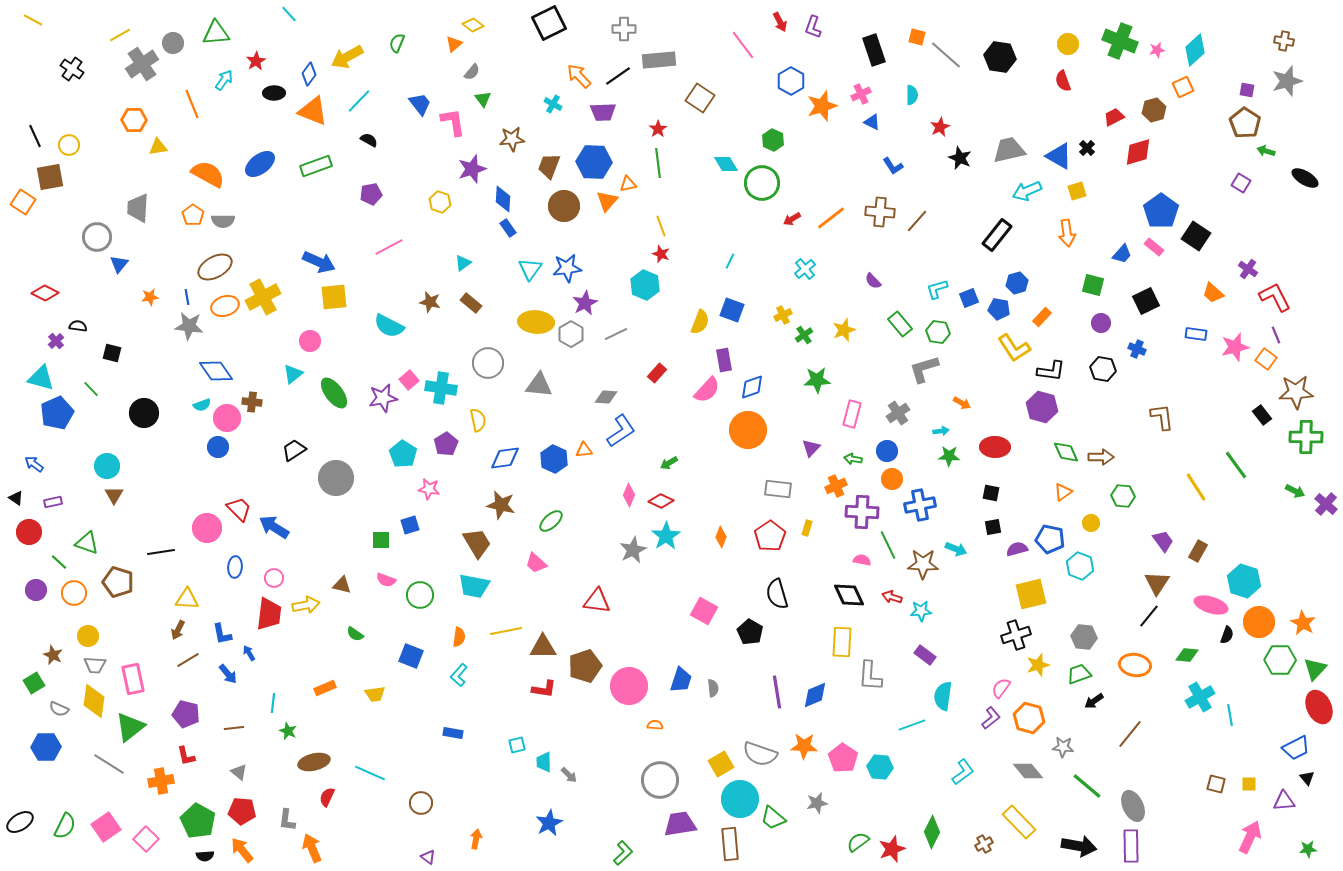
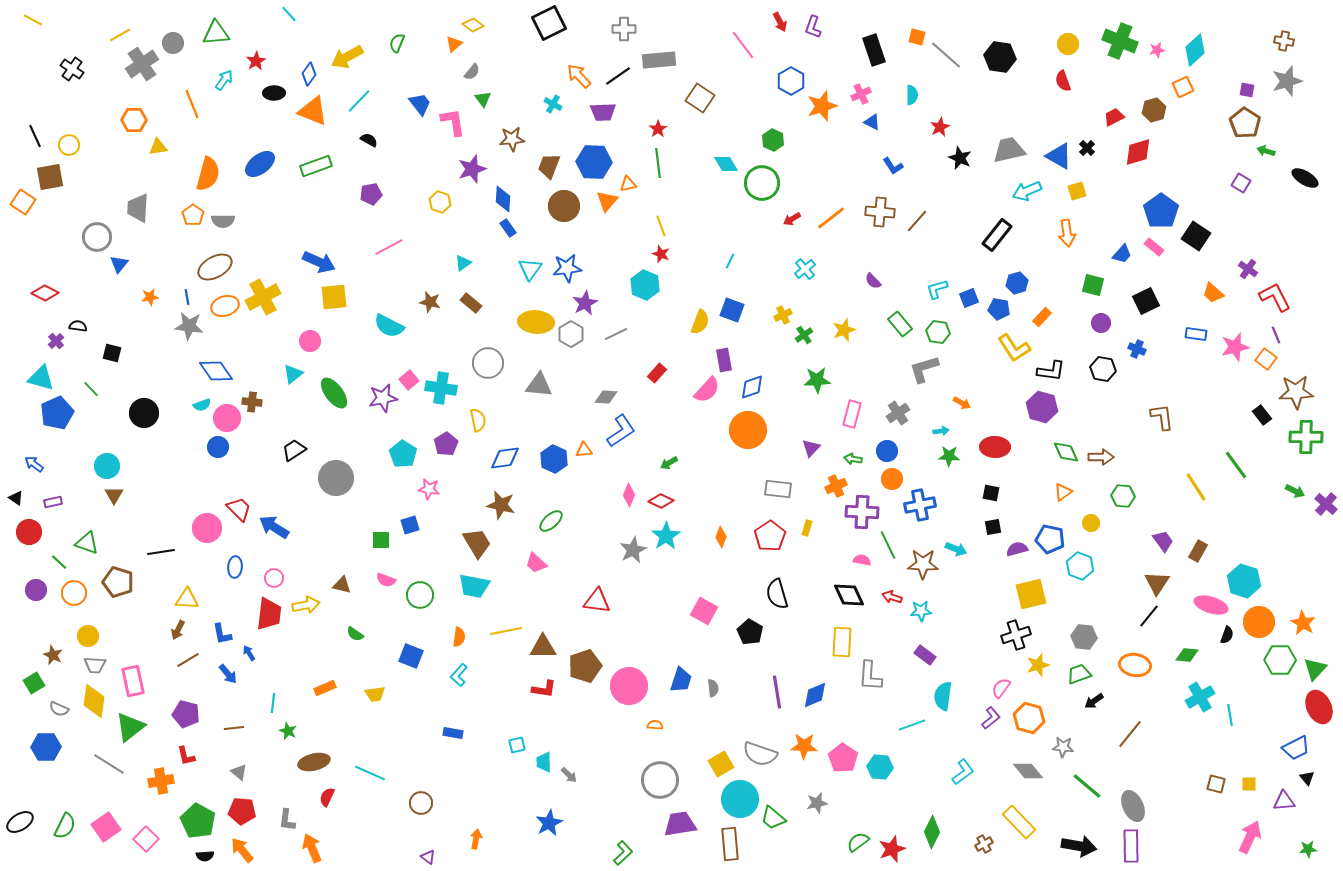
orange semicircle at (208, 174): rotated 76 degrees clockwise
pink rectangle at (133, 679): moved 2 px down
